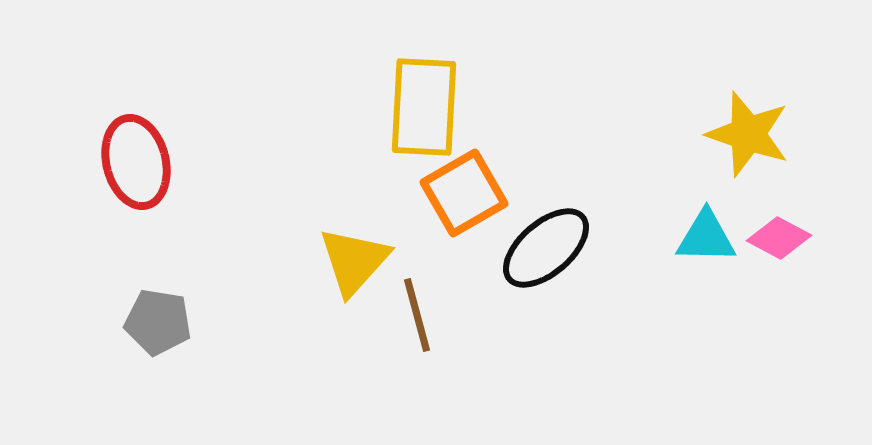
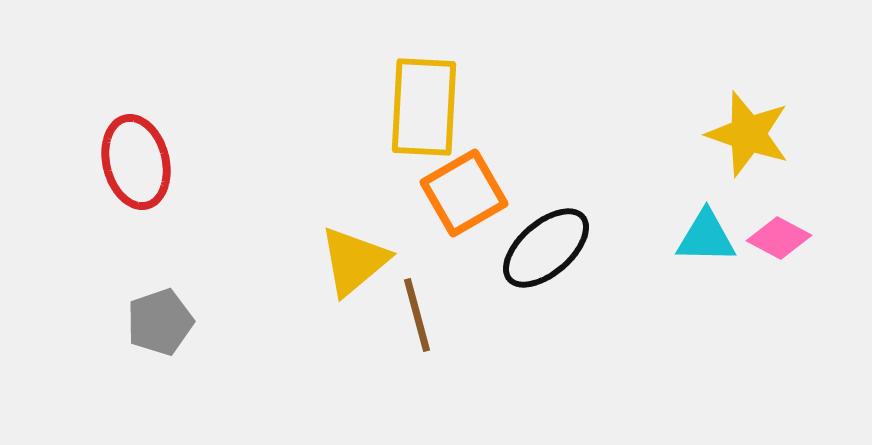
yellow triangle: rotated 8 degrees clockwise
gray pentagon: moved 2 px right; rotated 28 degrees counterclockwise
